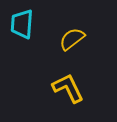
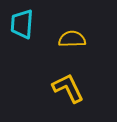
yellow semicircle: rotated 36 degrees clockwise
